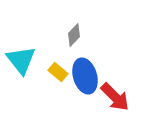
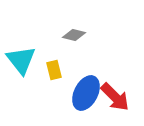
gray diamond: rotated 60 degrees clockwise
yellow rectangle: moved 4 px left, 2 px up; rotated 36 degrees clockwise
blue ellipse: moved 1 px right, 17 px down; rotated 44 degrees clockwise
